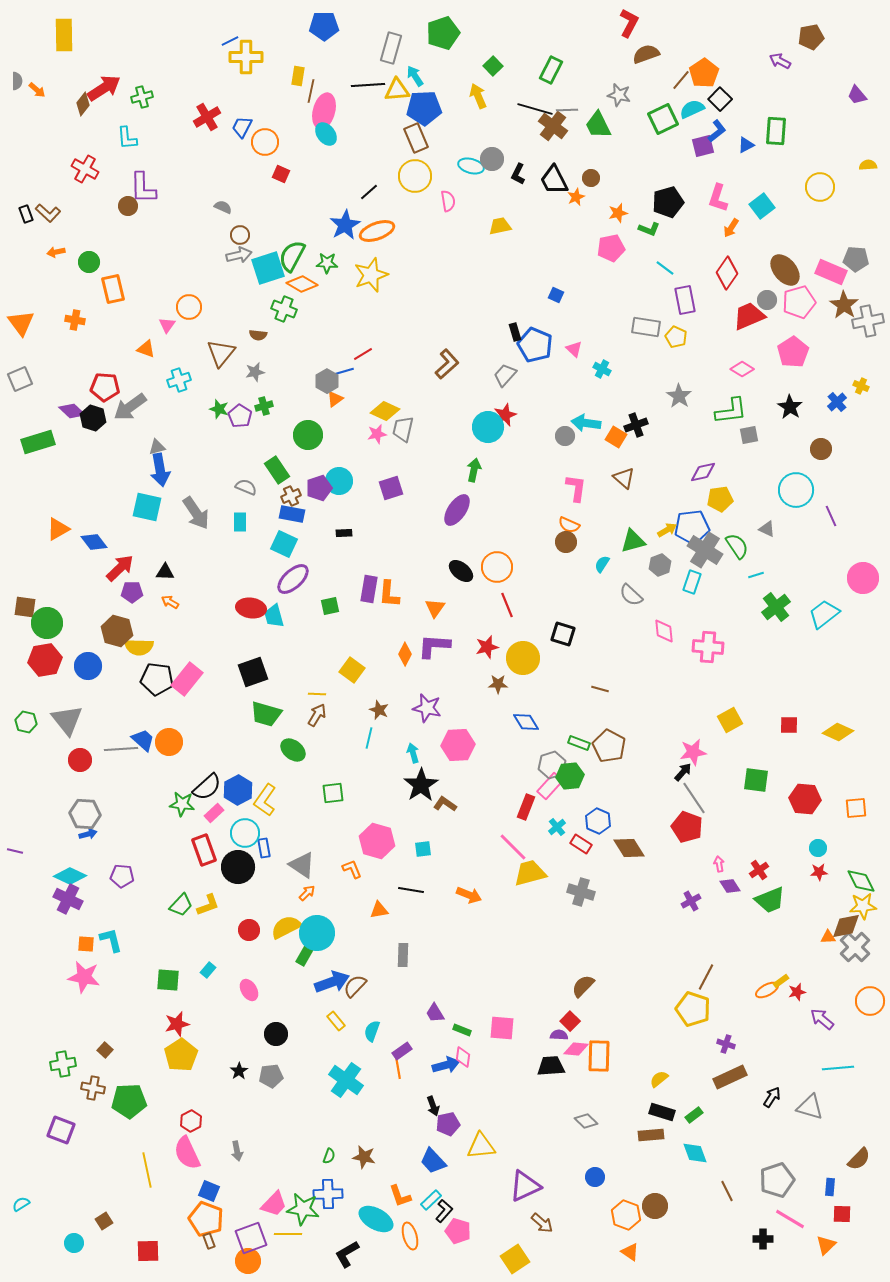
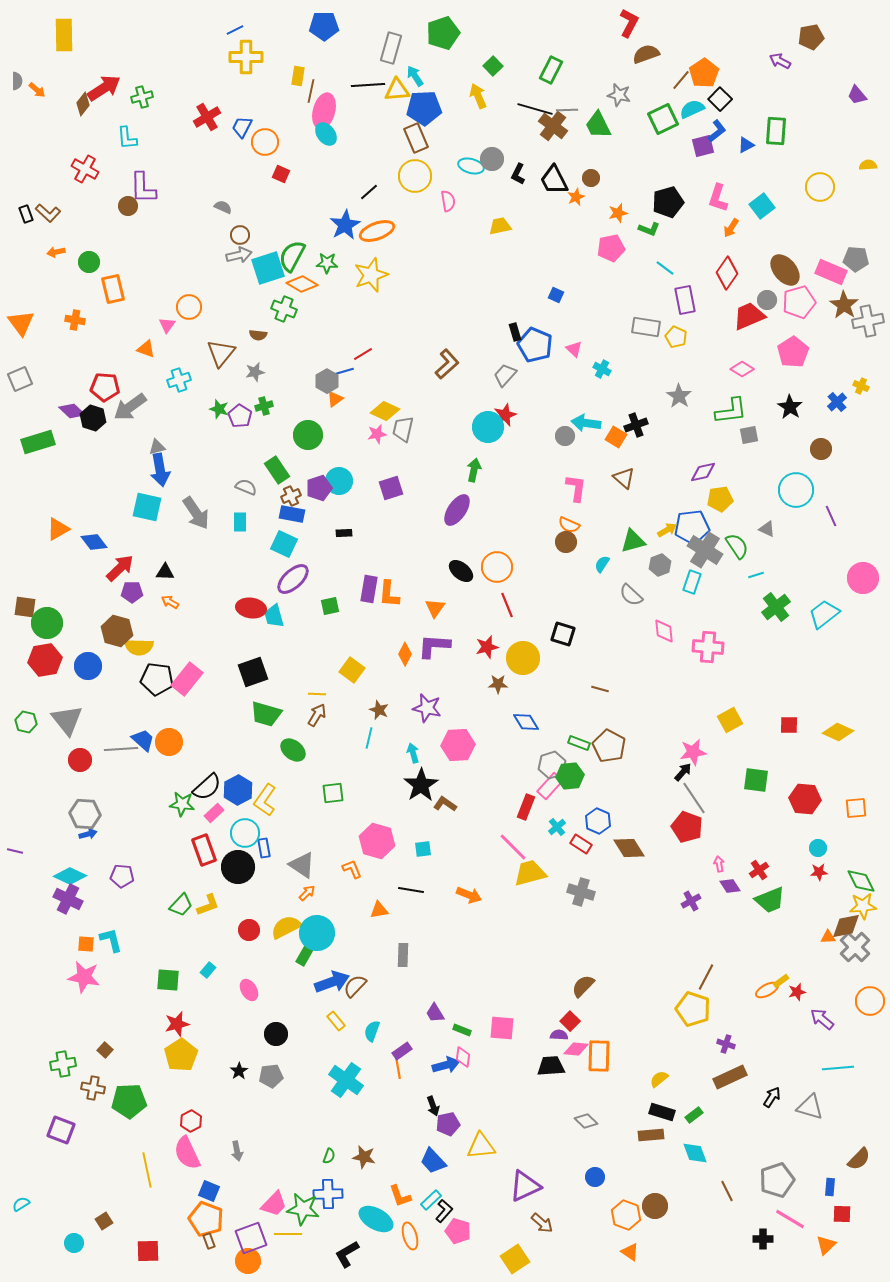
blue line at (230, 41): moved 5 px right, 11 px up
